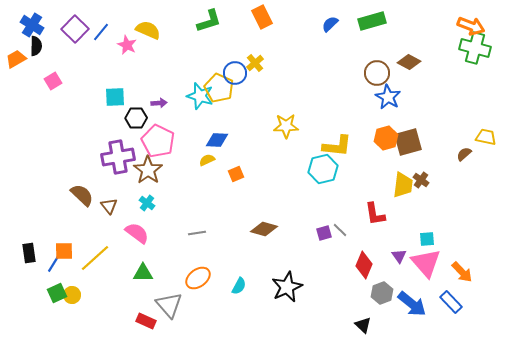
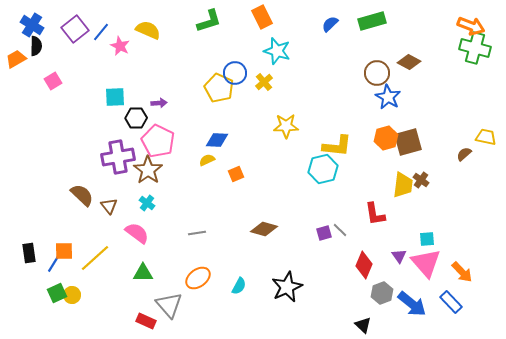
purple square at (75, 29): rotated 8 degrees clockwise
pink star at (127, 45): moved 7 px left, 1 px down
yellow cross at (255, 63): moved 9 px right, 19 px down
cyan star at (200, 96): moved 77 px right, 45 px up
